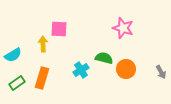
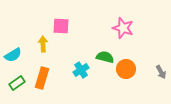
pink square: moved 2 px right, 3 px up
green semicircle: moved 1 px right, 1 px up
